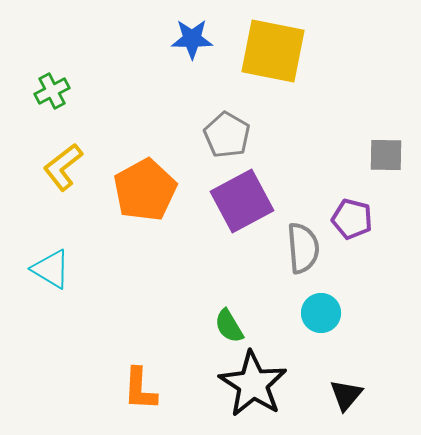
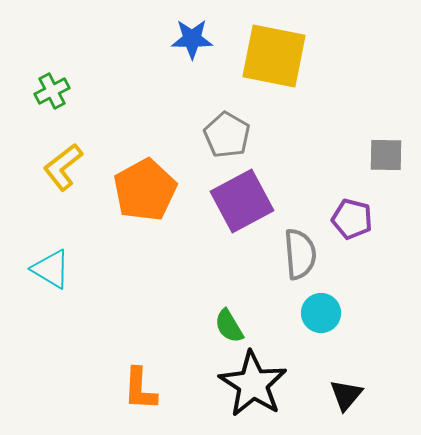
yellow square: moved 1 px right, 5 px down
gray semicircle: moved 3 px left, 6 px down
